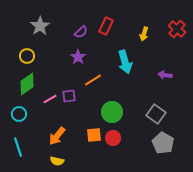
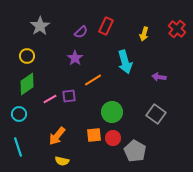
purple star: moved 3 px left, 1 px down
purple arrow: moved 6 px left, 2 px down
gray pentagon: moved 28 px left, 8 px down
yellow semicircle: moved 5 px right
